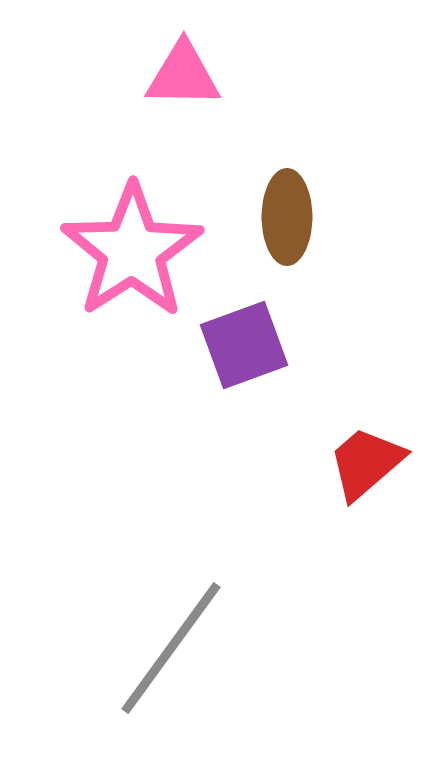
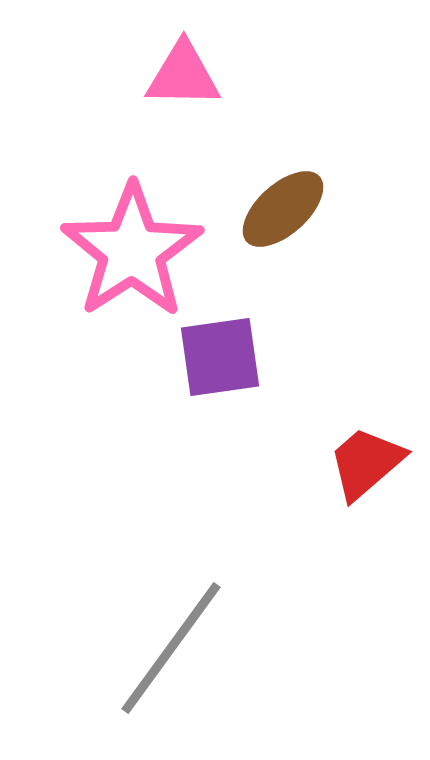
brown ellipse: moved 4 px left, 8 px up; rotated 48 degrees clockwise
purple square: moved 24 px left, 12 px down; rotated 12 degrees clockwise
